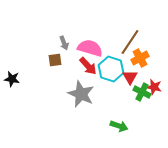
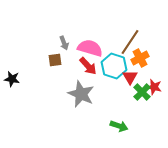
cyan hexagon: moved 3 px right, 3 px up
green cross: rotated 18 degrees clockwise
